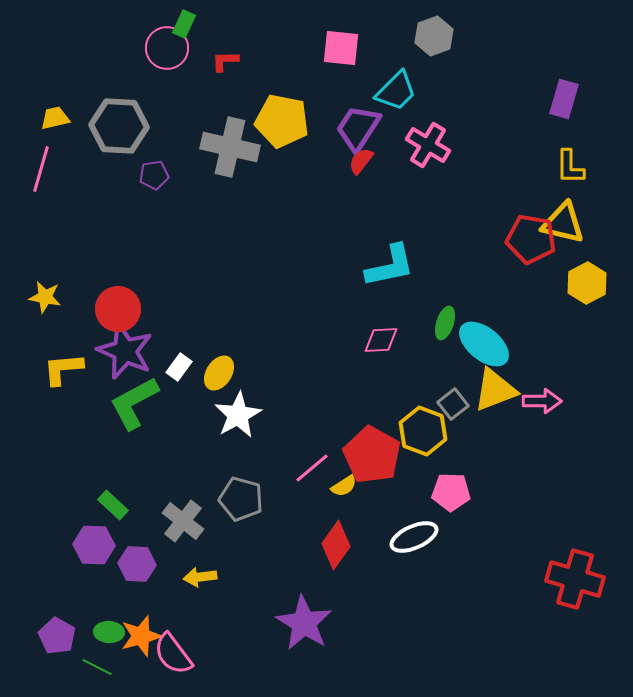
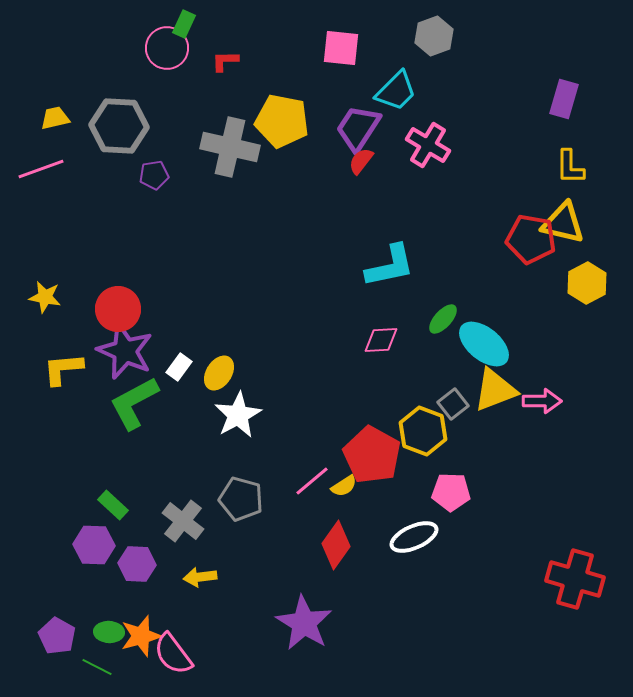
pink line at (41, 169): rotated 54 degrees clockwise
green ellipse at (445, 323): moved 2 px left, 4 px up; rotated 24 degrees clockwise
pink line at (312, 468): moved 13 px down
